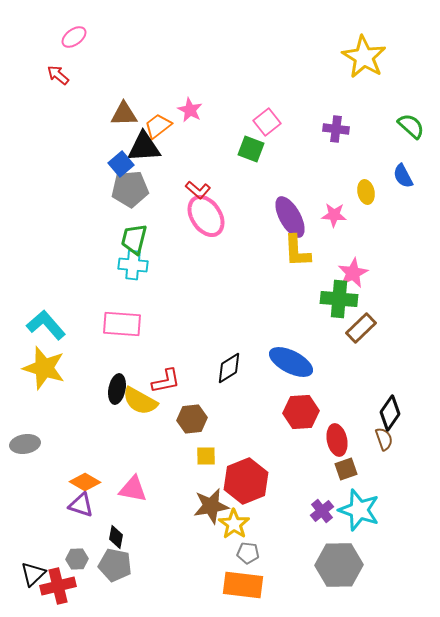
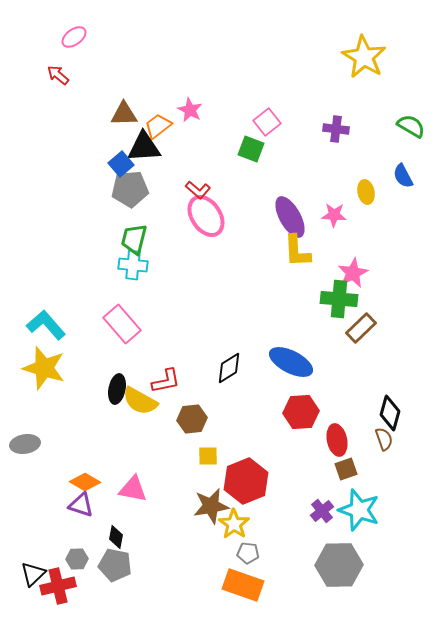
green semicircle at (411, 126): rotated 12 degrees counterclockwise
pink rectangle at (122, 324): rotated 45 degrees clockwise
black diamond at (390, 413): rotated 20 degrees counterclockwise
yellow square at (206, 456): moved 2 px right
orange rectangle at (243, 585): rotated 12 degrees clockwise
